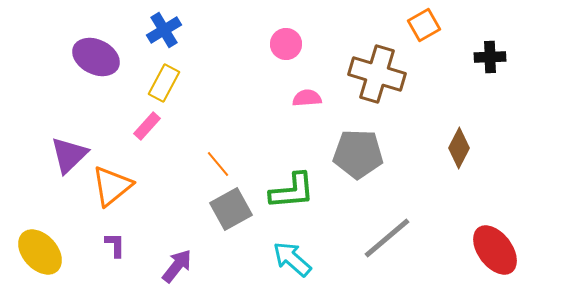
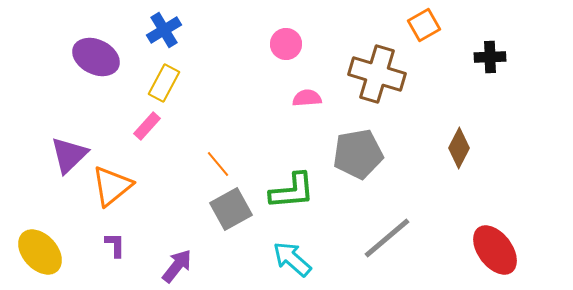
gray pentagon: rotated 12 degrees counterclockwise
